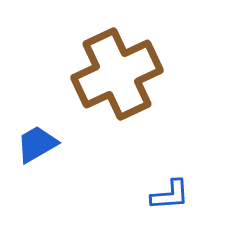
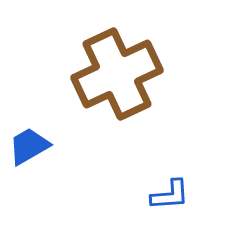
blue trapezoid: moved 8 px left, 2 px down
